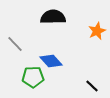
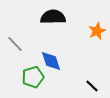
blue diamond: rotated 25 degrees clockwise
green pentagon: rotated 15 degrees counterclockwise
